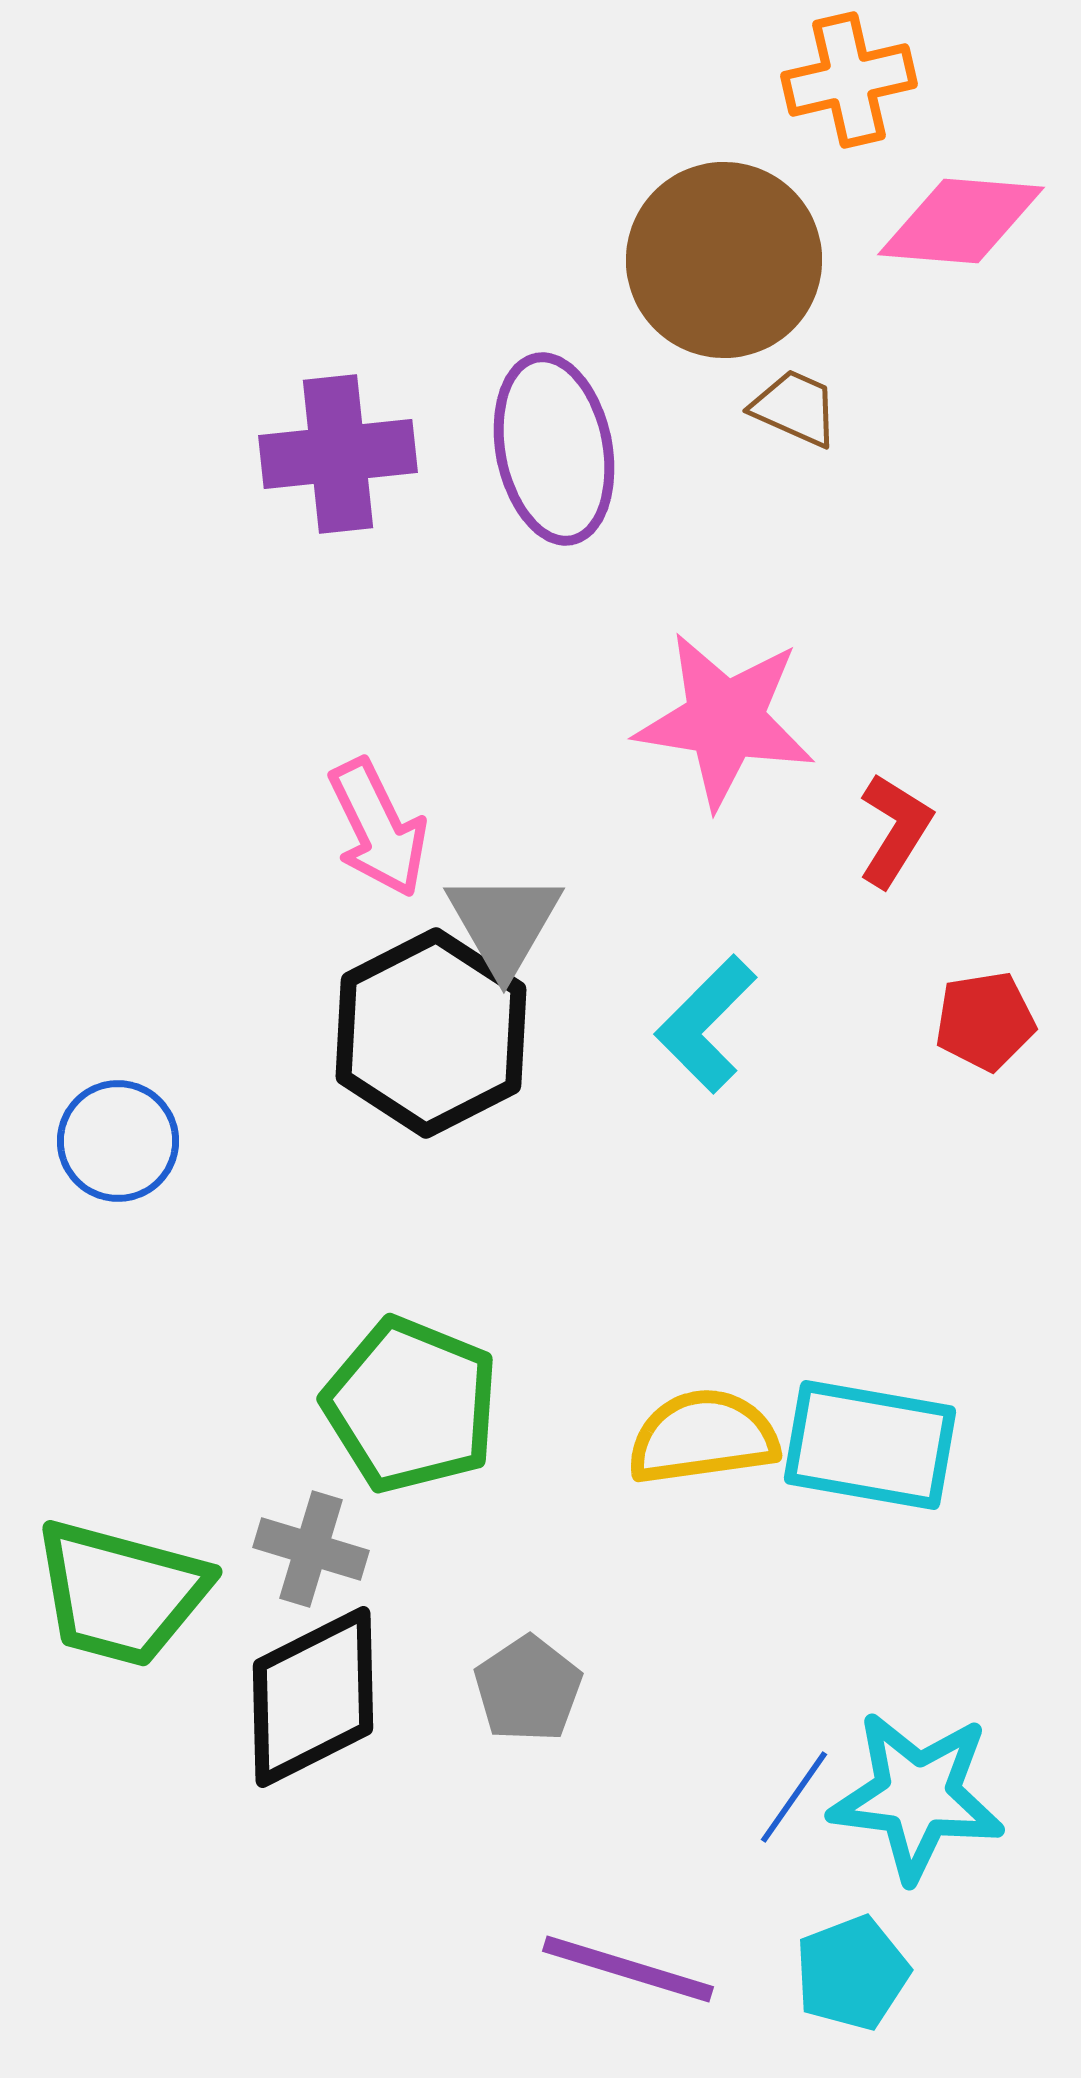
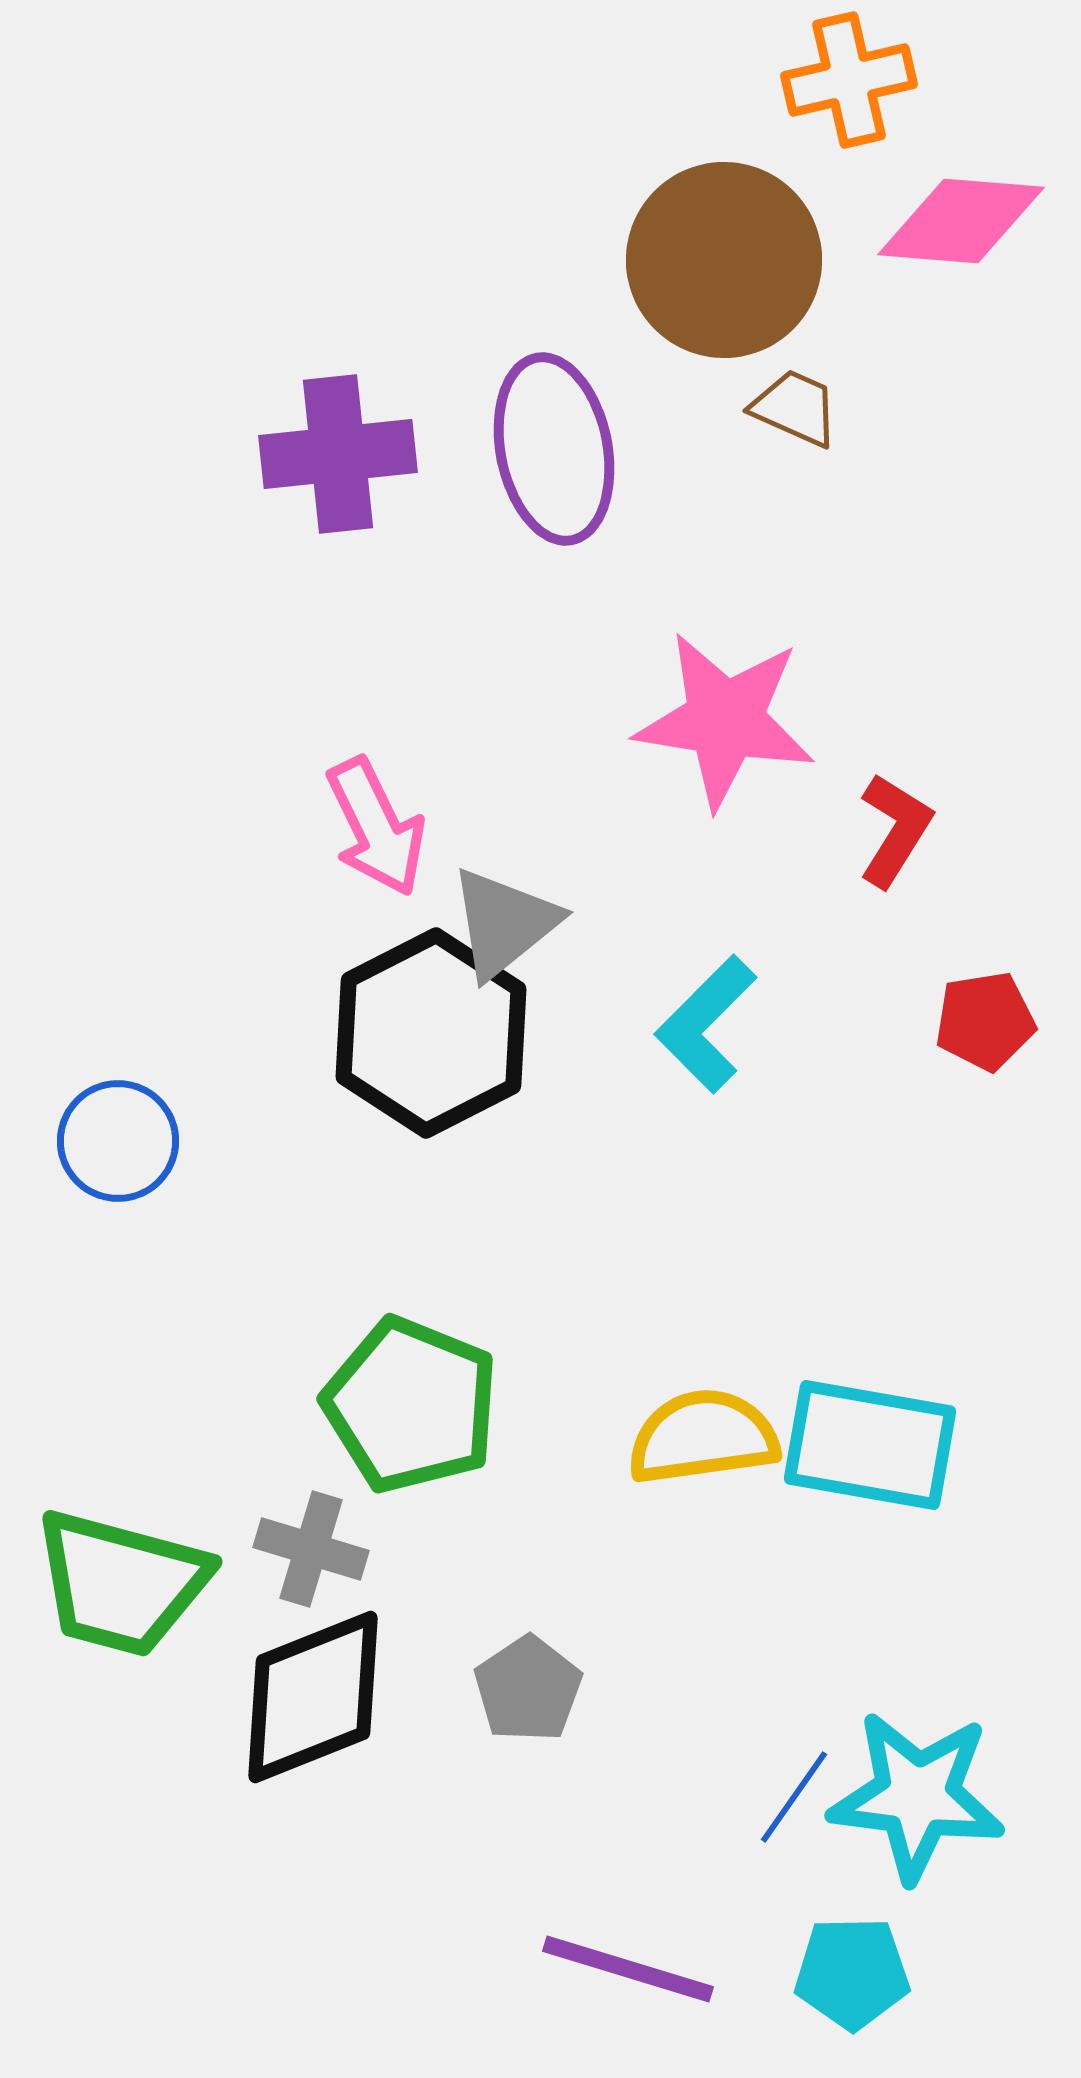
pink arrow: moved 2 px left, 1 px up
gray triangle: rotated 21 degrees clockwise
green trapezoid: moved 10 px up
black diamond: rotated 5 degrees clockwise
cyan pentagon: rotated 20 degrees clockwise
